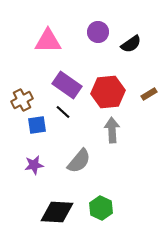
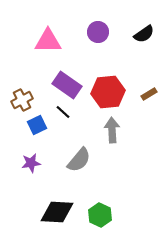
black semicircle: moved 13 px right, 10 px up
blue square: rotated 18 degrees counterclockwise
gray semicircle: moved 1 px up
purple star: moved 3 px left, 2 px up
green hexagon: moved 1 px left, 7 px down
